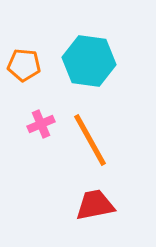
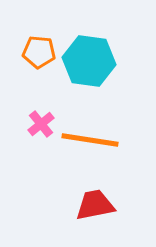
orange pentagon: moved 15 px right, 13 px up
pink cross: rotated 16 degrees counterclockwise
orange line: rotated 52 degrees counterclockwise
